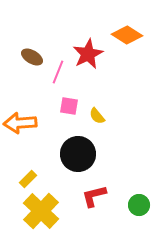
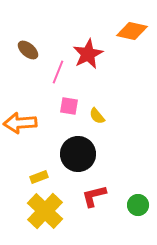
orange diamond: moved 5 px right, 4 px up; rotated 20 degrees counterclockwise
brown ellipse: moved 4 px left, 7 px up; rotated 10 degrees clockwise
yellow rectangle: moved 11 px right, 2 px up; rotated 24 degrees clockwise
green circle: moved 1 px left
yellow cross: moved 4 px right
